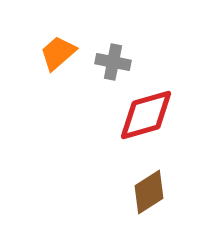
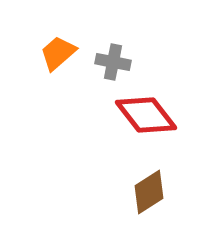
red diamond: rotated 68 degrees clockwise
